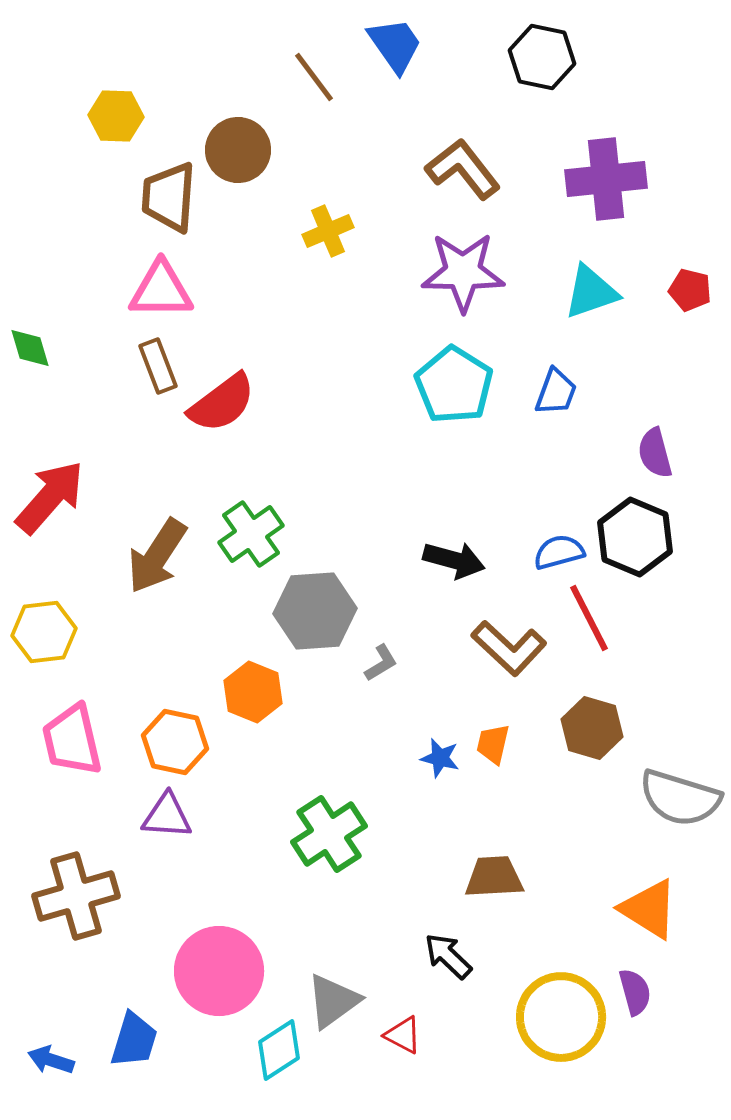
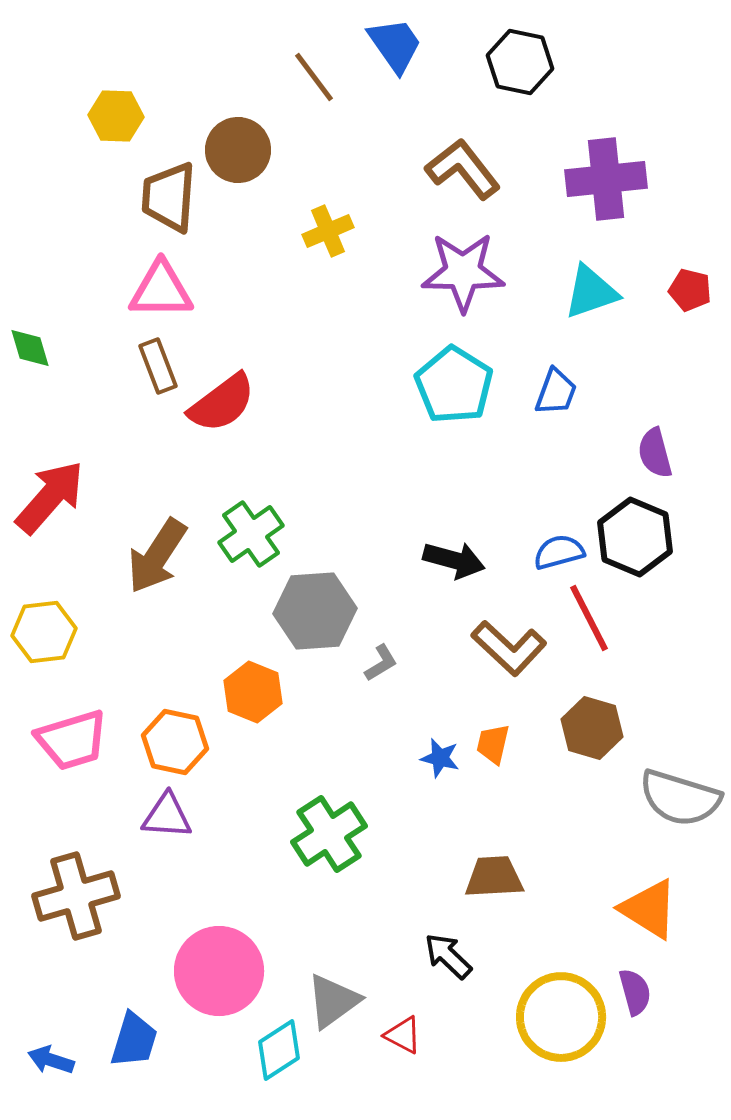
black hexagon at (542, 57): moved 22 px left, 5 px down
pink trapezoid at (72, 740): rotated 94 degrees counterclockwise
